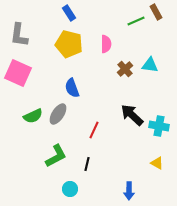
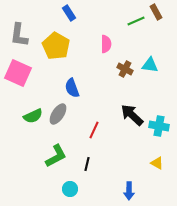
yellow pentagon: moved 13 px left, 2 px down; rotated 16 degrees clockwise
brown cross: rotated 21 degrees counterclockwise
